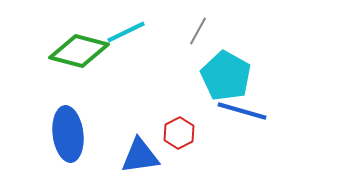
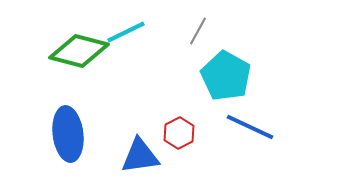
blue line: moved 8 px right, 16 px down; rotated 9 degrees clockwise
